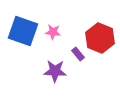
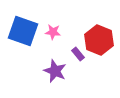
red hexagon: moved 1 px left, 2 px down
purple star: rotated 20 degrees clockwise
